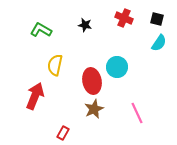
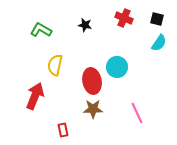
brown star: moved 1 px left; rotated 24 degrees clockwise
red rectangle: moved 3 px up; rotated 40 degrees counterclockwise
